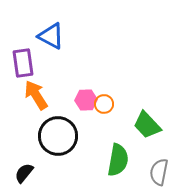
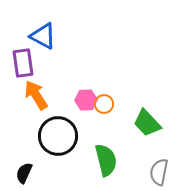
blue triangle: moved 8 px left
green trapezoid: moved 2 px up
green semicircle: moved 12 px left; rotated 24 degrees counterclockwise
black semicircle: rotated 15 degrees counterclockwise
